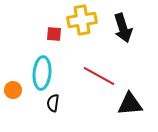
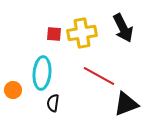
yellow cross: moved 13 px down
black arrow: rotated 8 degrees counterclockwise
black triangle: moved 4 px left; rotated 16 degrees counterclockwise
